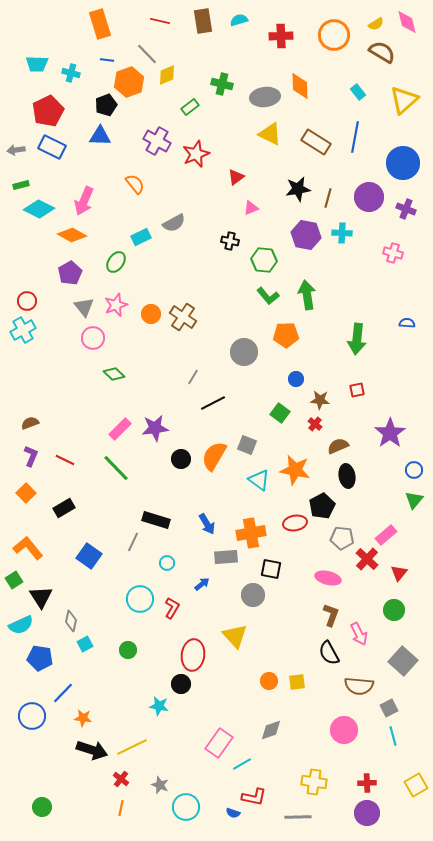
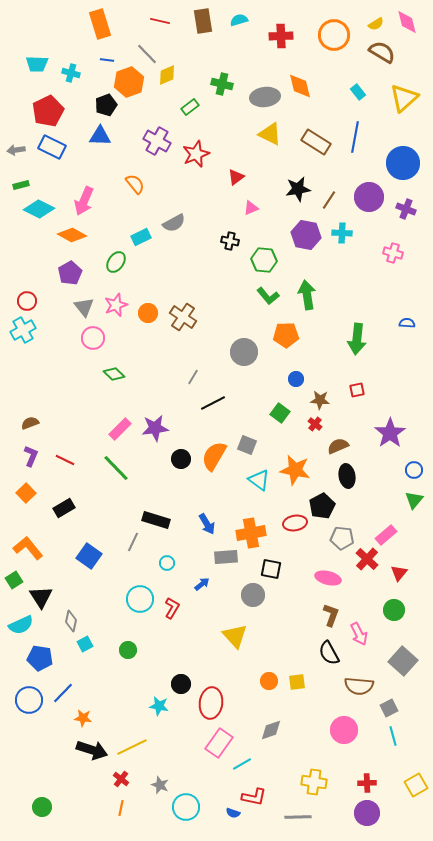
orange diamond at (300, 86): rotated 12 degrees counterclockwise
yellow triangle at (404, 100): moved 2 px up
brown line at (328, 198): moved 1 px right, 2 px down; rotated 18 degrees clockwise
orange circle at (151, 314): moved 3 px left, 1 px up
red ellipse at (193, 655): moved 18 px right, 48 px down
blue circle at (32, 716): moved 3 px left, 16 px up
